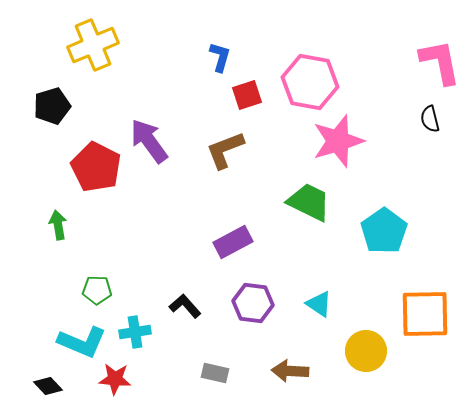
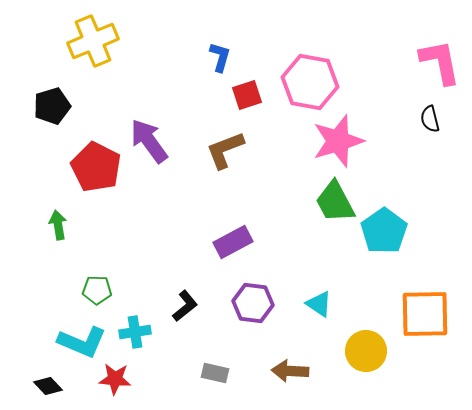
yellow cross: moved 4 px up
green trapezoid: moved 26 px right; rotated 144 degrees counterclockwise
black L-shape: rotated 92 degrees clockwise
